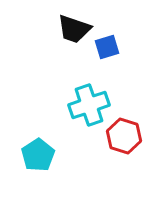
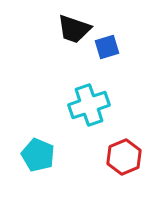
red hexagon: moved 21 px down; rotated 20 degrees clockwise
cyan pentagon: rotated 16 degrees counterclockwise
